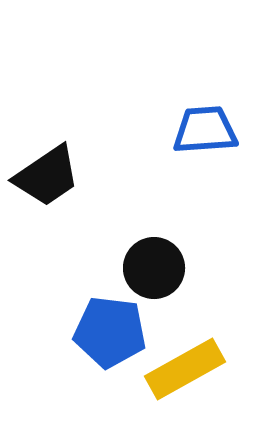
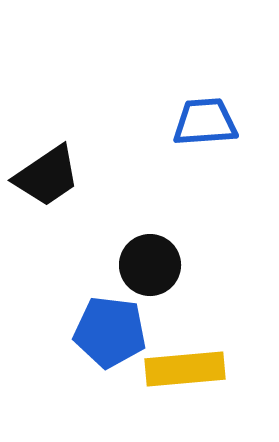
blue trapezoid: moved 8 px up
black circle: moved 4 px left, 3 px up
yellow rectangle: rotated 24 degrees clockwise
